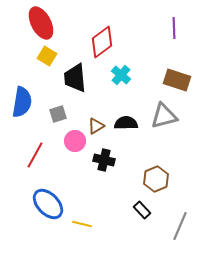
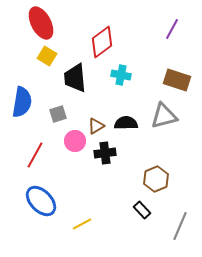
purple line: moved 2 px left, 1 px down; rotated 30 degrees clockwise
cyan cross: rotated 30 degrees counterclockwise
black cross: moved 1 px right, 7 px up; rotated 20 degrees counterclockwise
blue ellipse: moved 7 px left, 3 px up
yellow line: rotated 42 degrees counterclockwise
